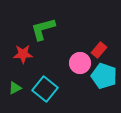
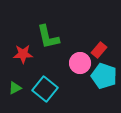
green L-shape: moved 5 px right, 8 px down; rotated 88 degrees counterclockwise
